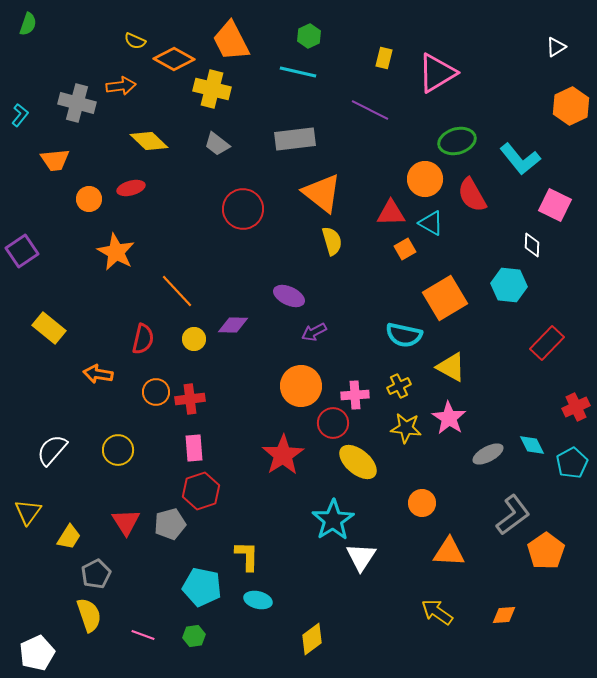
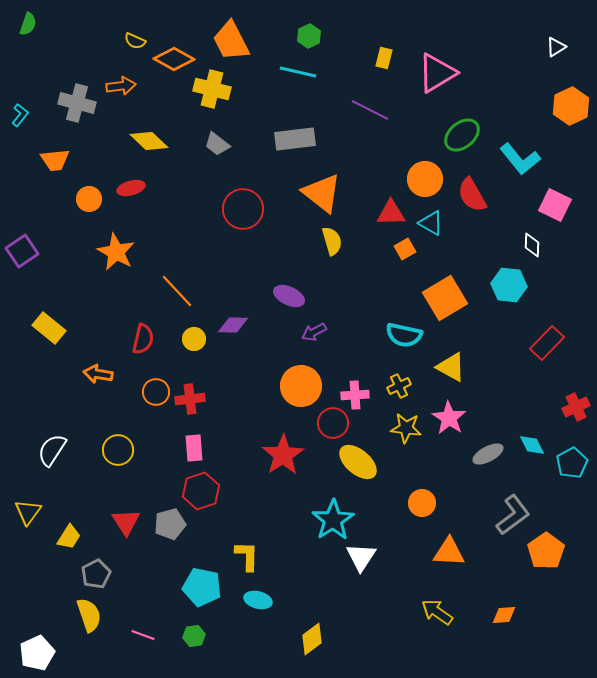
green ellipse at (457, 141): moved 5 px right, 6 px up; rotated 24 degrees counterclockwise
white semicircle at (52, 450): rotated 8 degrees counterclockwise
